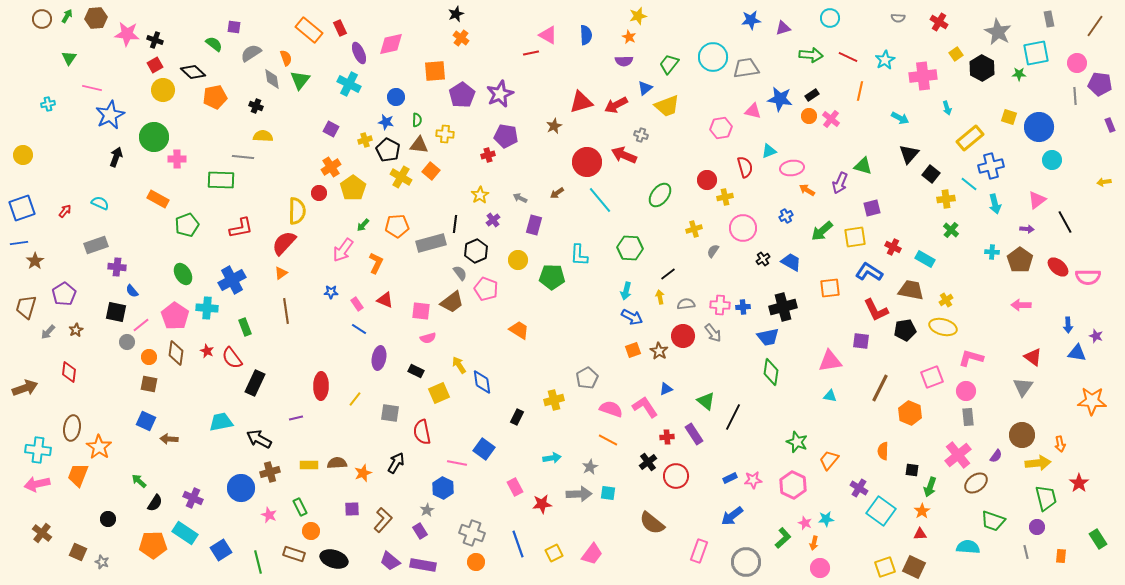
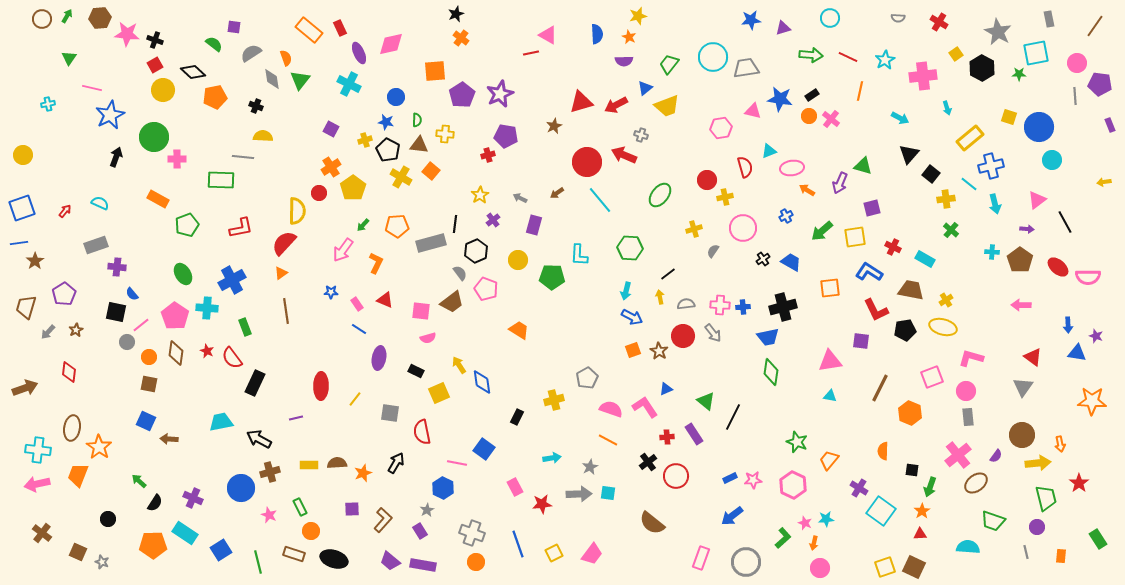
brown hexagon at (96, 18): moved 4 px right
blue semicircle at (586, 35): moved 11 px right, 1 px up
blue semicircle at (132, 291): moved 3 px down
pink rectangle at (699, 551): moved 2 px right, 7 px down
